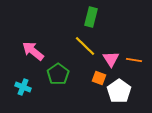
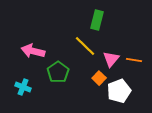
green rectangle: moved 6 px right, 3 px down
pink arrow: rotated 25 degrees counterclockwise
pink triangle: rotated 12 degrees clockwise
green pentagon: moved 2 px up
orange square: rotated 24 degrees clockwise
white pentagon: rotated 15 degrees clockwise
